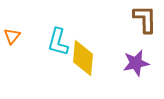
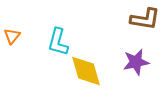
brown L-shape: rotated 100 degrees clockwise
yellow diamond: moved 3 px right, 13 px down; rotated 21 degrees counterclockwise
purple star: moved 1 px up
